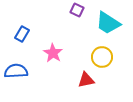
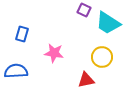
purple square: moved 7 px right
blue rectangle: rotated 14 degrees counterclockwise
pink star: moved 1 px right; rotated 24 degrees counterclockwise
